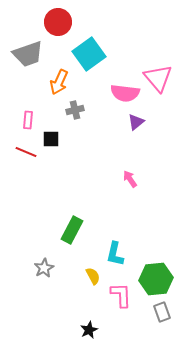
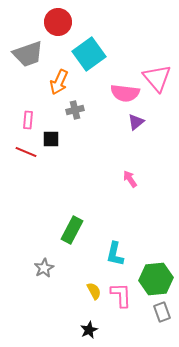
pink triangle: moved 1 px left
yellow semicircle: moved 1 px right, 15 px down
